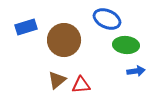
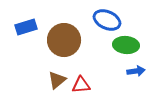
blue ellipse: moved 1 px down
